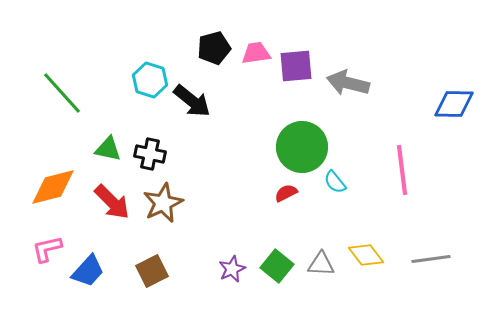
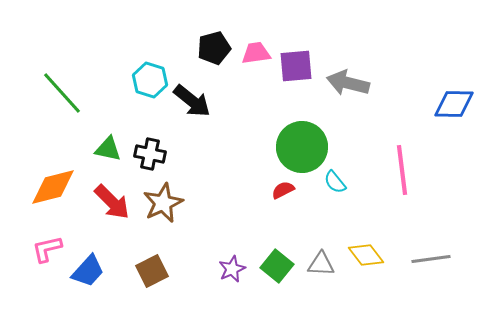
red semicircle: moved 3 px left, 3 px up
